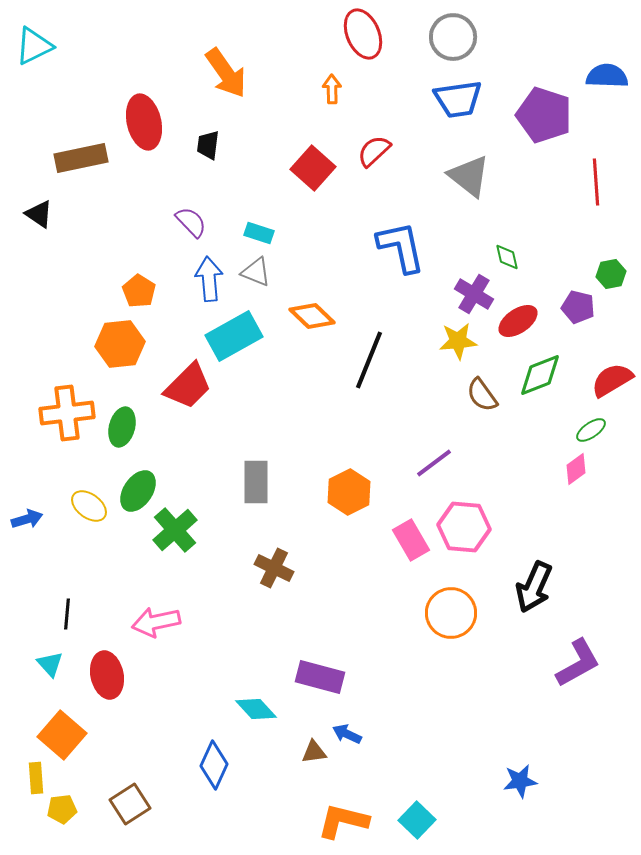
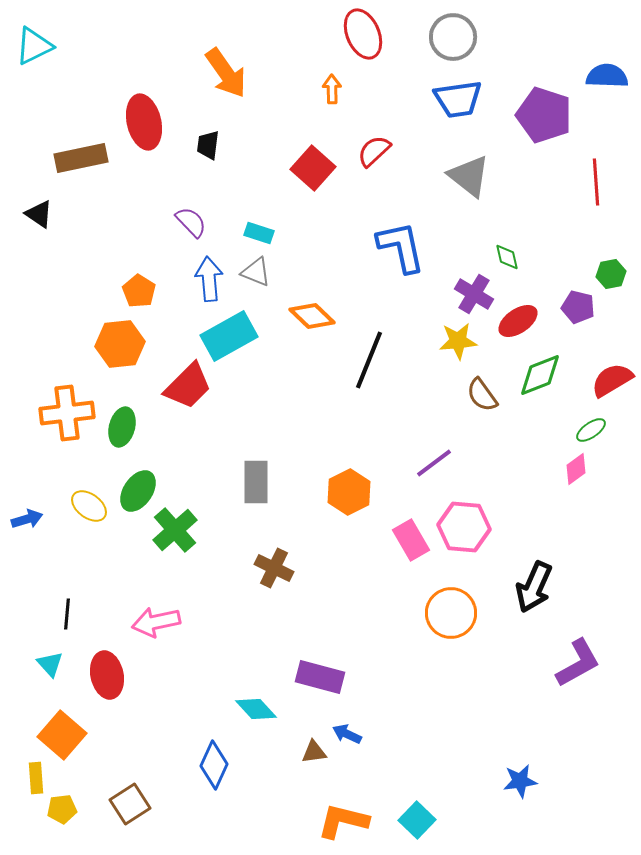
cyan rectangle at (234, 336): moved 5 px left
